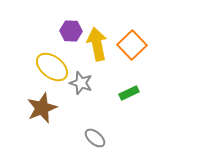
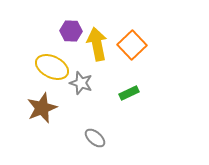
yellow ellipse: rotated 12 degrees counterclockwise
